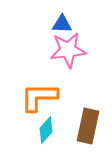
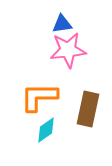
blue triangle: rotated 10 degrees counterclockwise
brown rectangle: moved 17 px up
cyan diamond: rotated 12 degrees clockwise
